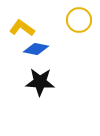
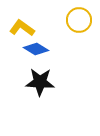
blue diamond: rotated 20 degrees clockwise
